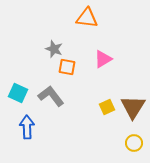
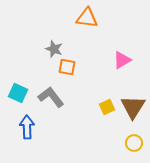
pink triangle: moved 19 px right, 1 px down
gray L-shape: moved 1 px down
